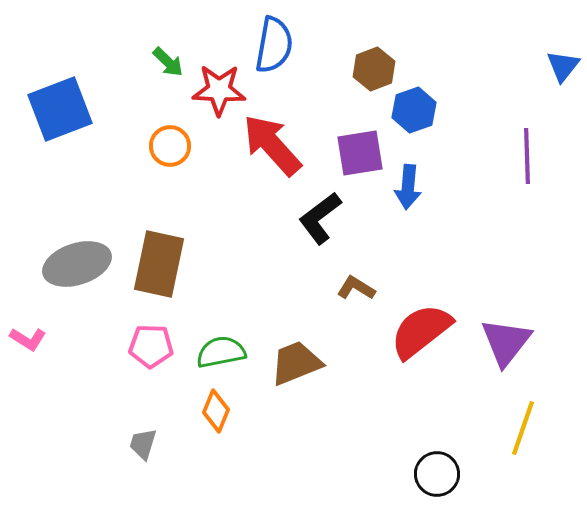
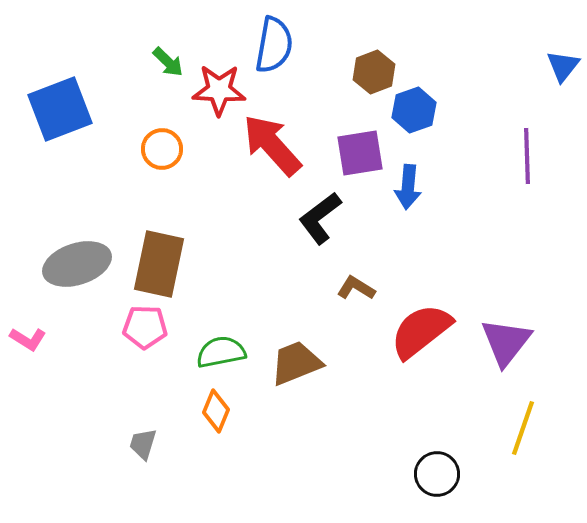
brown hexagon: moved 3 px down
orange circle: moved 8 px left, 3 px down
pink pentagon: moved 6 px left, 19 px up
